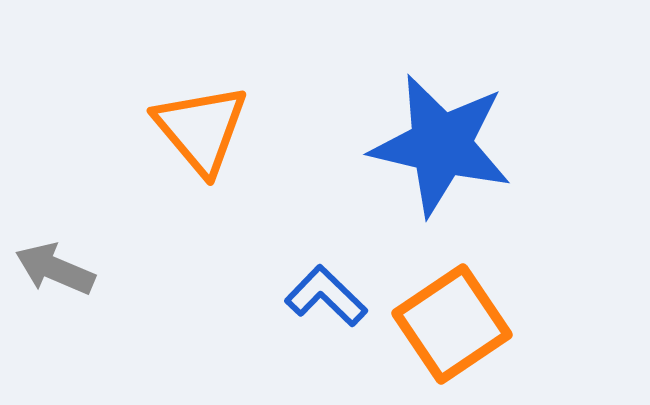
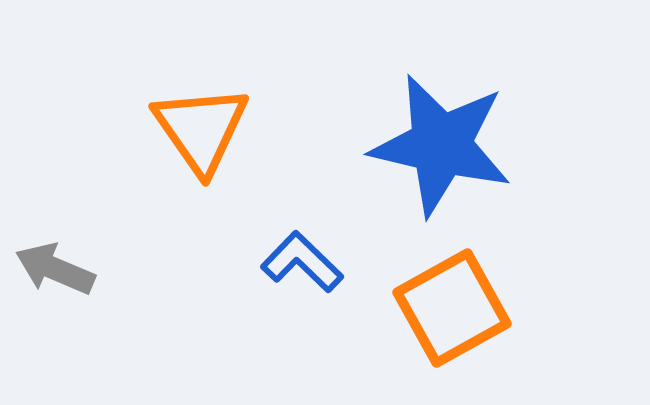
orange triangle: rotated 5 degrees clockwise
blue L-shape: moved 24 px left, 34 px up
orange square: moved 16 px up; rotated 5 degrees clockwise
